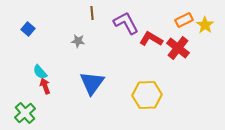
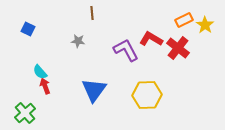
purple L-shape: moved 27 px down
blue square: rotated 16 degrees counterclockwise
blue triangle: moved 2 px right, 7 px down
